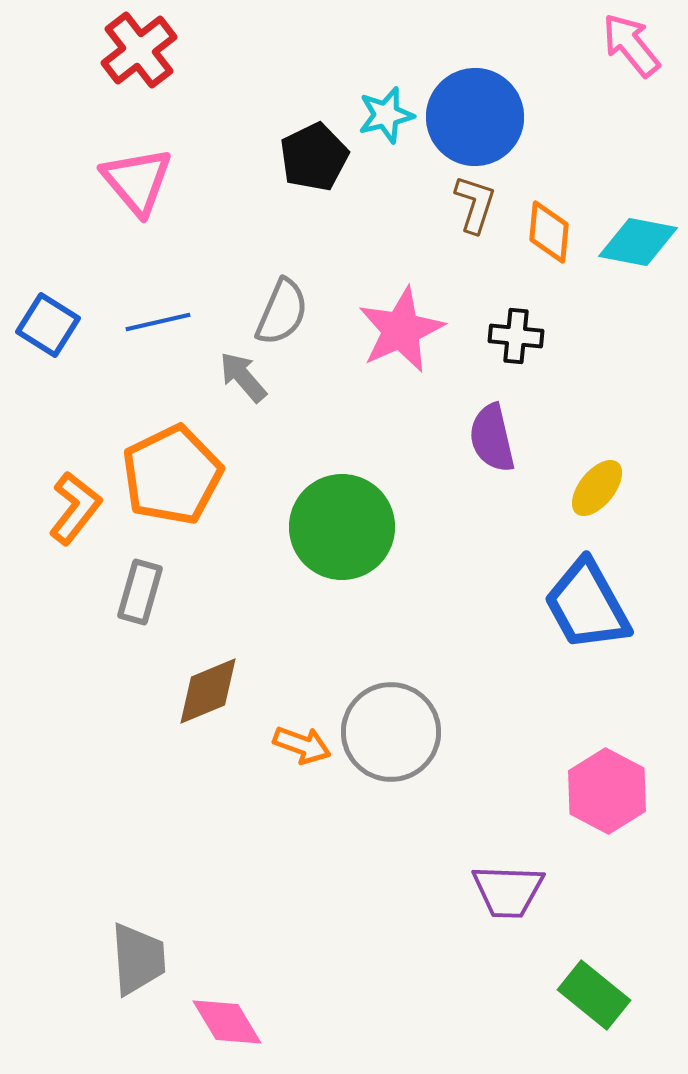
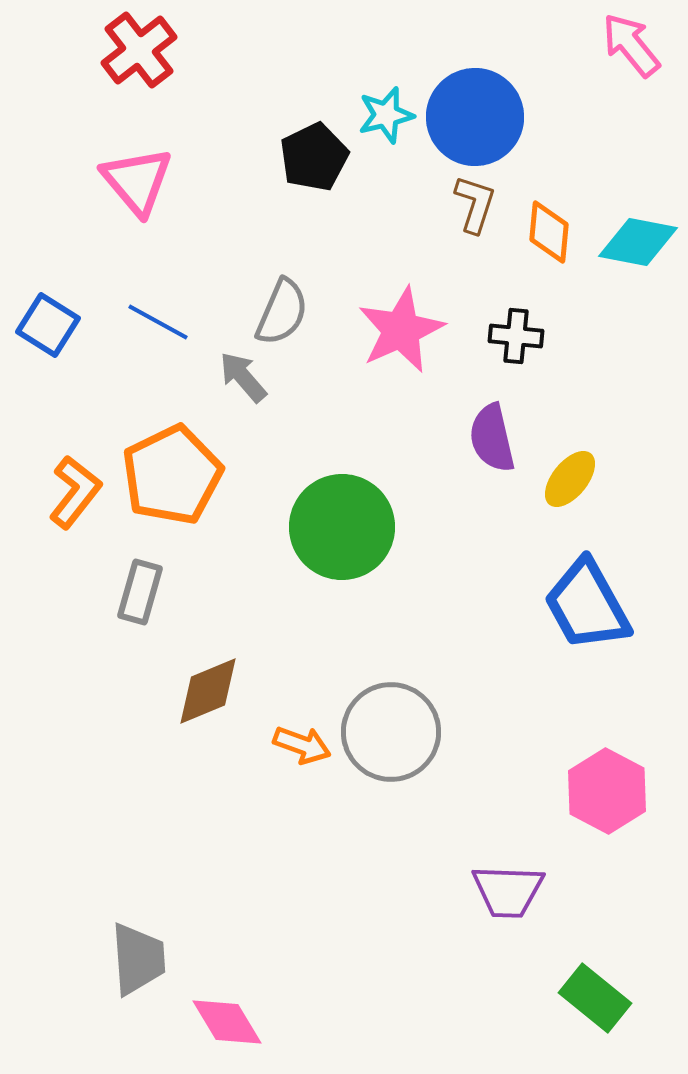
blue line: rotated 42 degrees clockwise
yellow ellipse: moved 27 px left, 9 px up
orange L-shape: moved 16 px up
green rectangle: moved 1 px right, 3 px down
